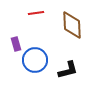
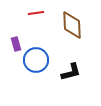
blue circle: moved 1 px right
black L-shape: moved 3 px right, 2 px down
